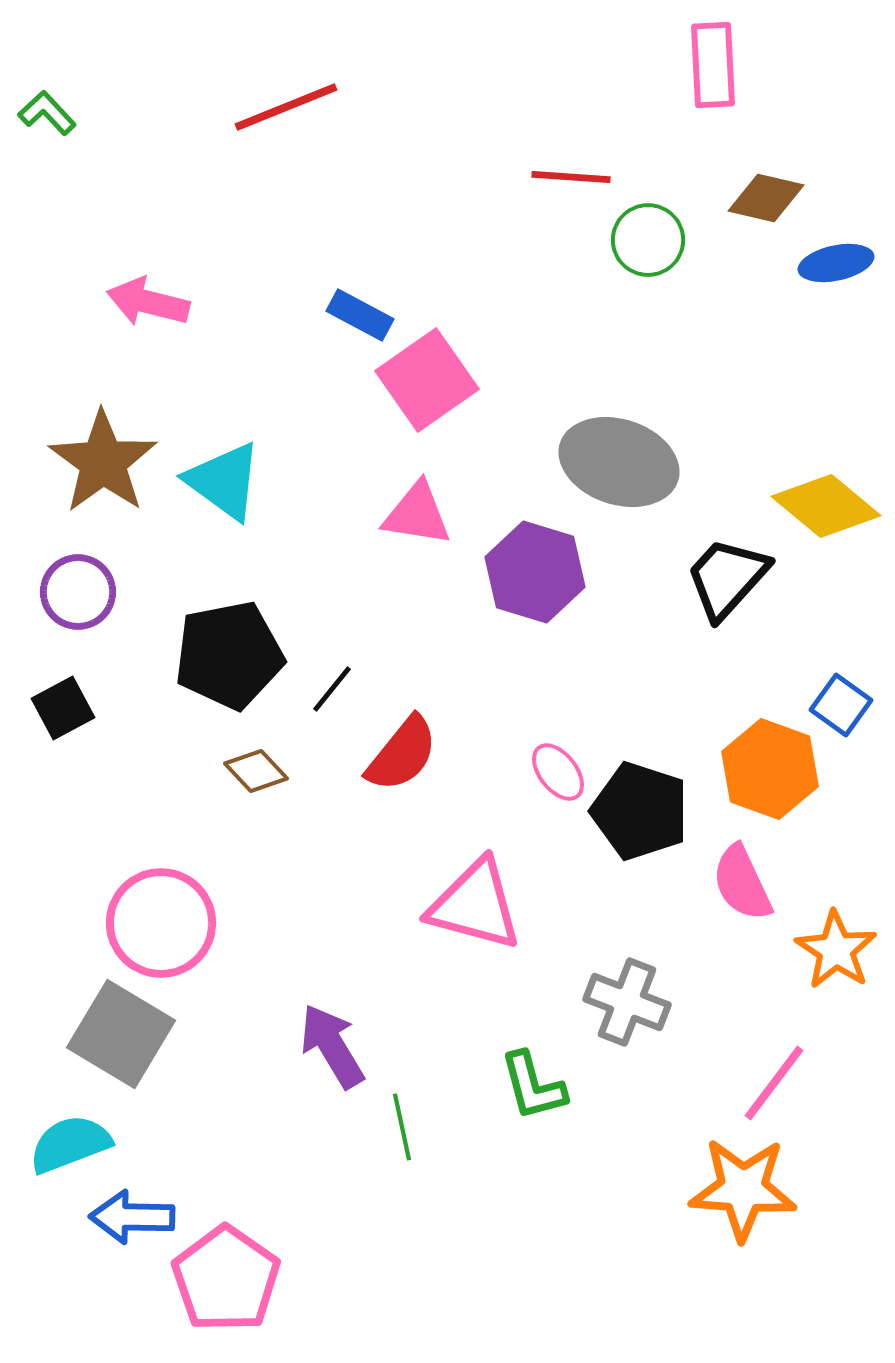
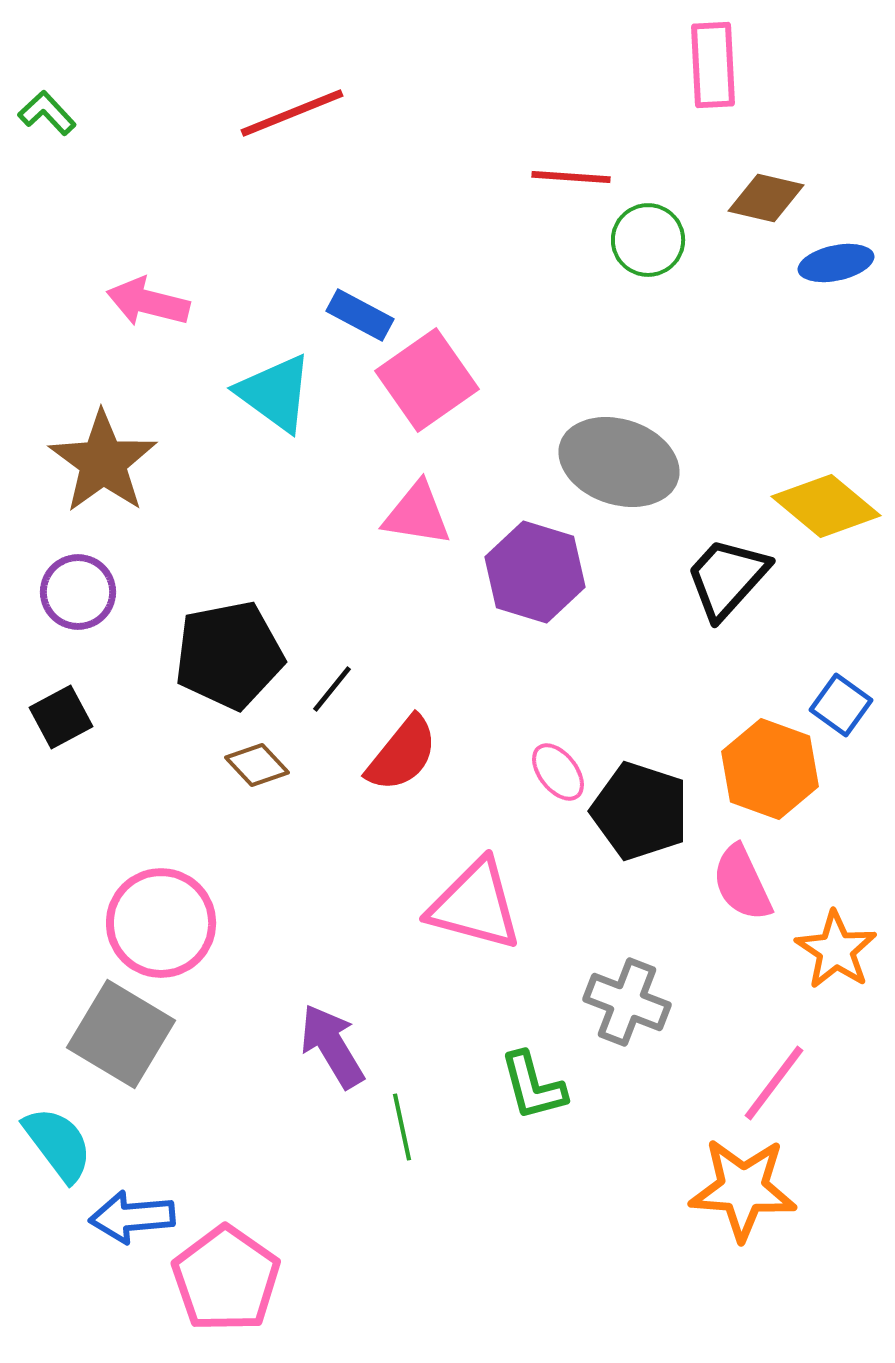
red line at (286, 107): moved 6 px right, 6 px down
cyan triangle at (224, 481): moved 51 px right, 88 px up
black square at (63, 708): moved 2 px left, 9 px down
brown diamond at (256, 771): moved 1 px right, 6 px up
cyan semicircle at (70, 1144): moved 12 px left; rotated 74 degrees clockwise
blue arrow at (132, 1217): rotated 6 degrees counterclockwise
